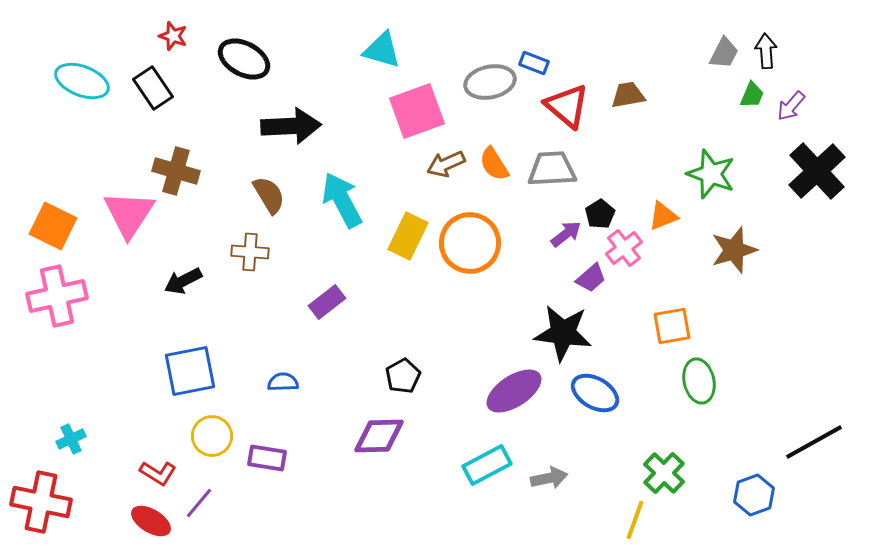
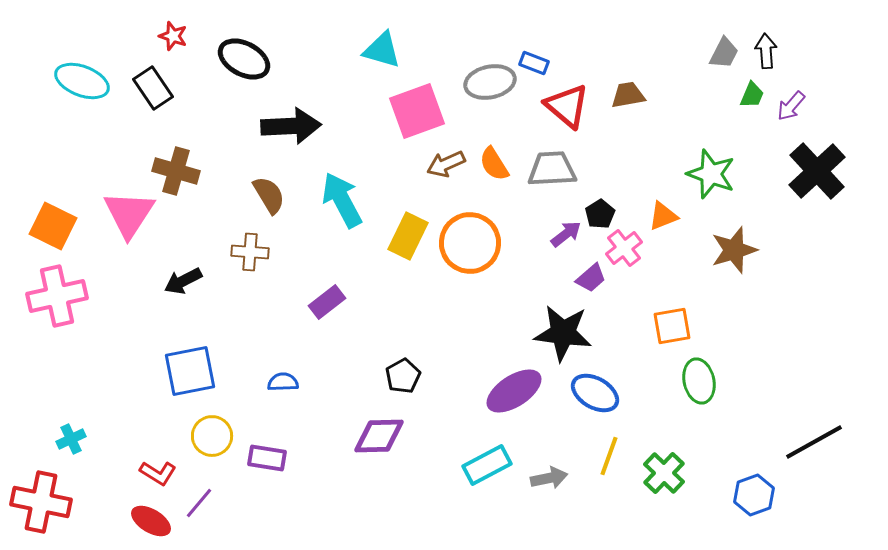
yellow line at (635, 520): moved 26 px left, 64 px up
